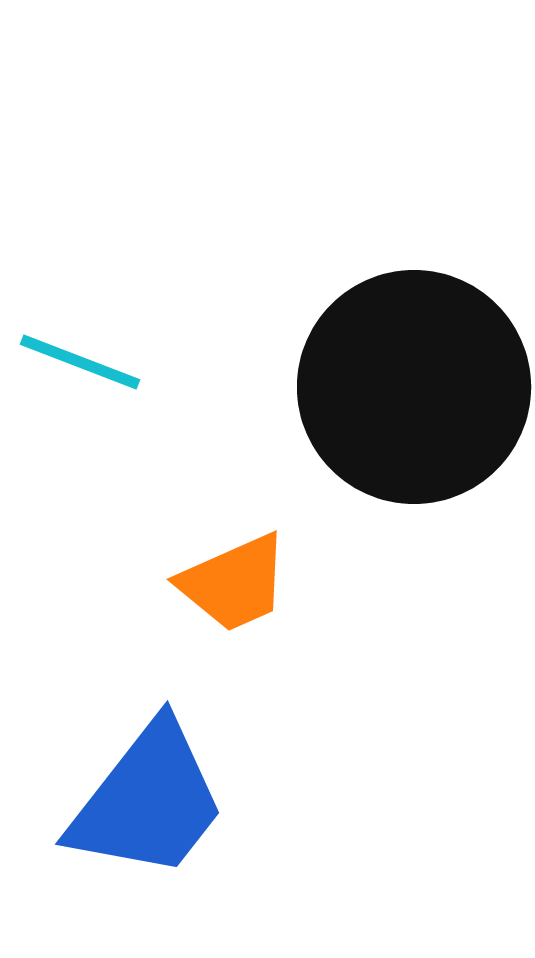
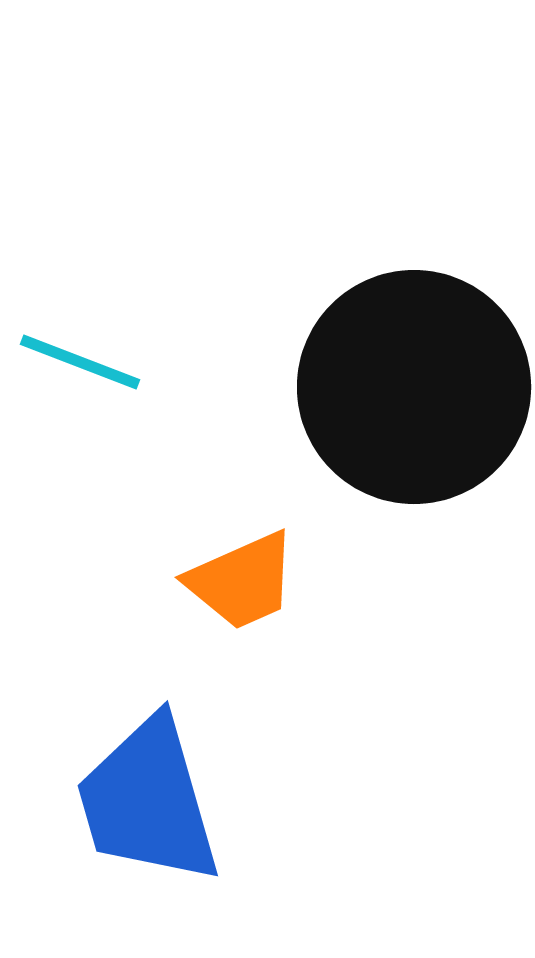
orange trapezoid: moved 8 px right, 2 px up
blue trapezoid: rotated 126 degrees clockwise
